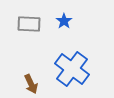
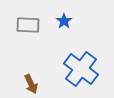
gray rectangle: moved 1 px left, 1 px down
blue cross: moved 9 px right
